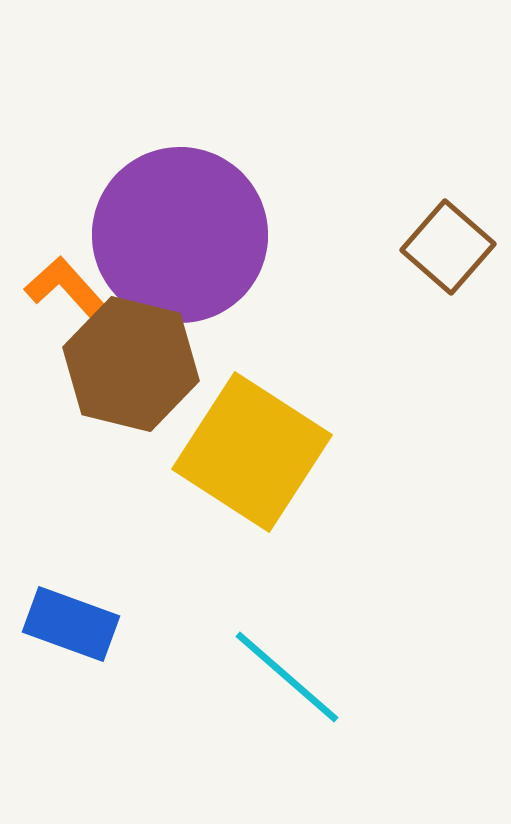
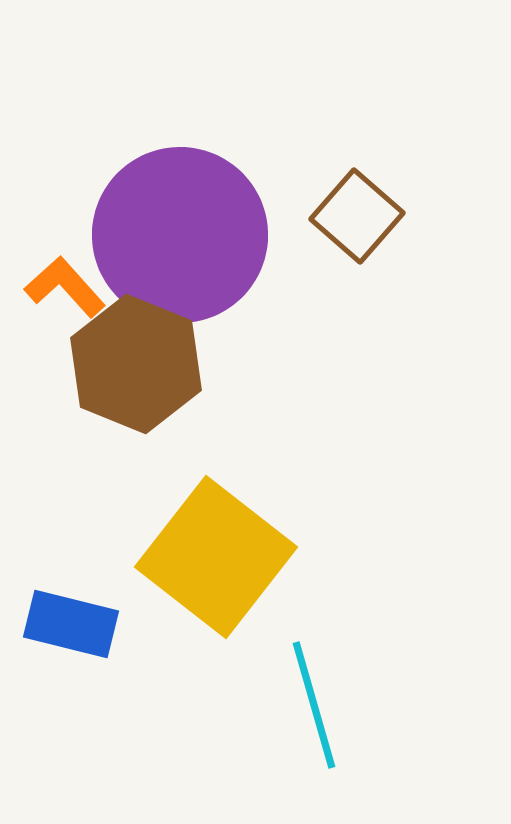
brown square: moved 91 px left, 31 px up
brown hexagon: moved 5 px right; rotated 8 degrees clockwise
yellow square: moved 36 px left, 105 px down; rotated 5 degrees clockwise
blue rectangle: rotated 6 degrees counterclockwise
cyan line: moved 27 px right, 28 px down; rotated 33 degrees clockwise
